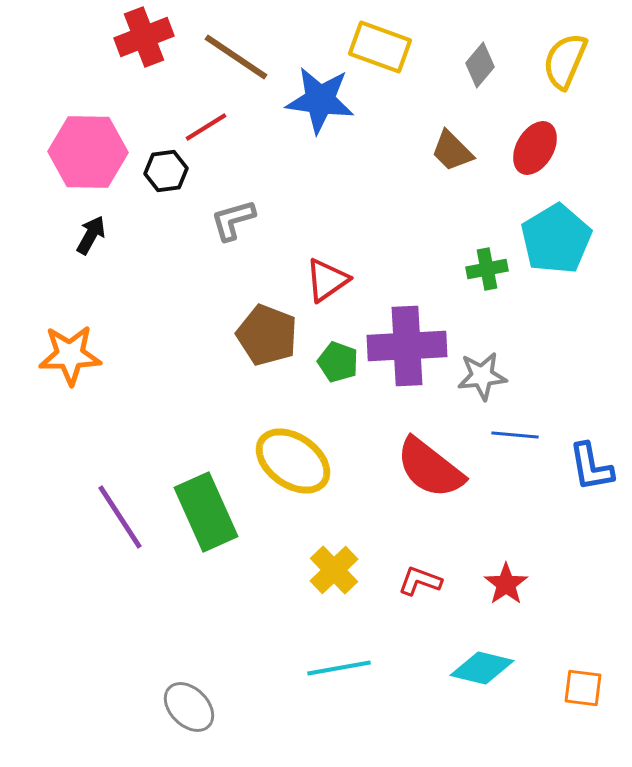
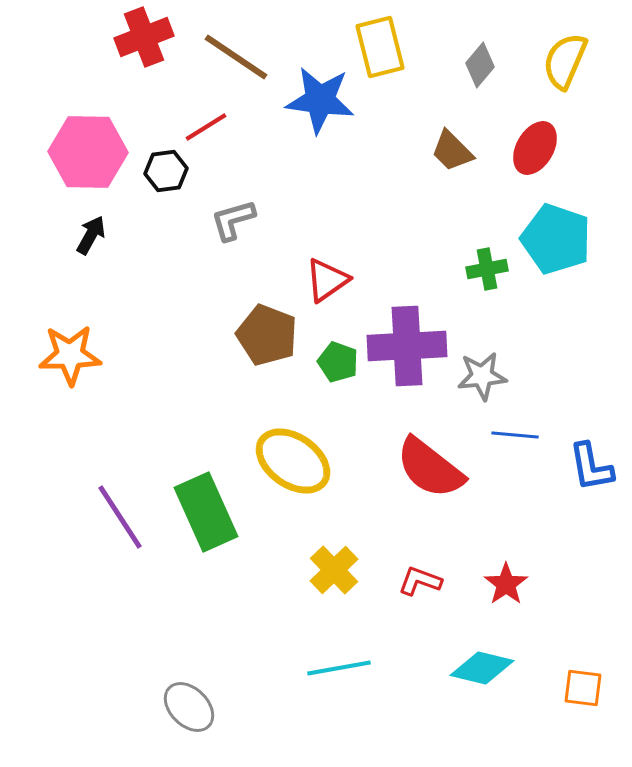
yellow rectangle: rotated 56 degrees clockwise
cyan pentagon: rotated 22 degrees counterclockwise
